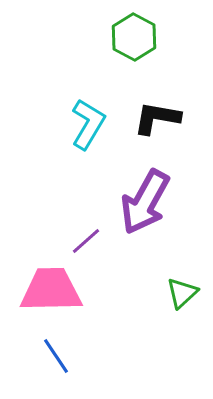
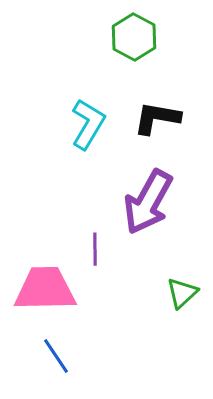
purple arrow: moved 3 px right
purple line: moved 9 px right, 8 px down; rotated 48 degrees counterclockwise
pink trapezoid: moved 6 px left, 1 px up
